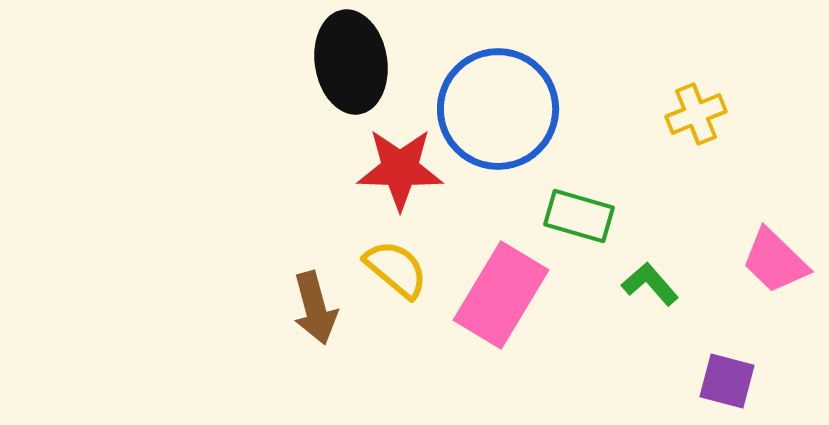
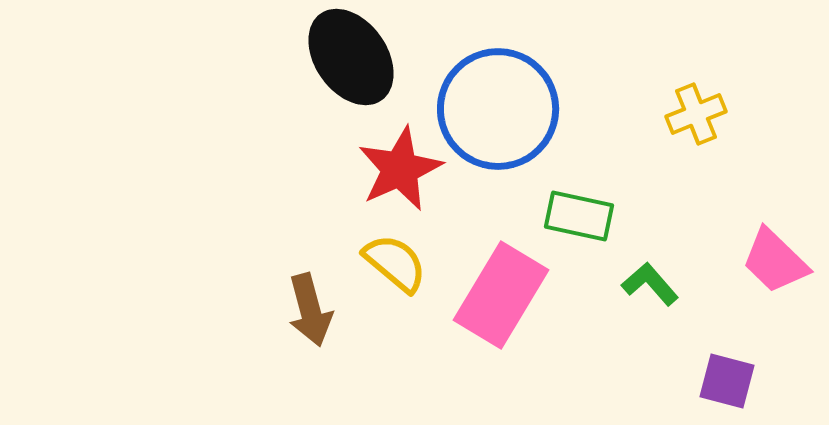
black ellipse: moved 5 px up; rotated 26 degrees counterclockwise
red star: rotated 26 degrees counterclockwise
green rectangle: rotated 4 degrees counterclockwise
yellow semicircle: moved 1 px left, 6 px up
brown arrow: moved 5 px left, 2 px down
